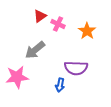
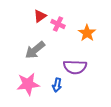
orange star: moved 2 px down
purple semicircle: moved 1 px left, 1 px up
pink star: moved 11 px right, 7 px down
blue arrow: moved 3 px left
